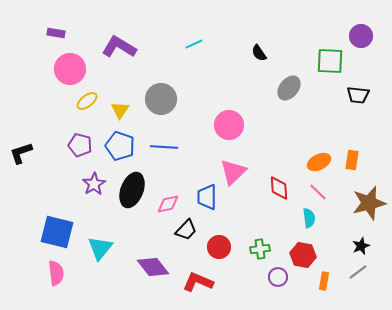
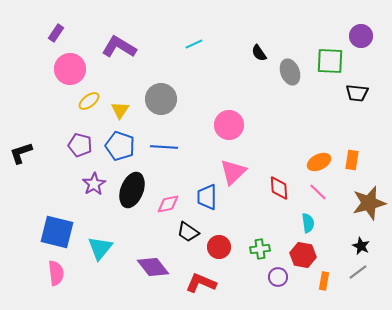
purple rectangle at (56, 33): rotated 66 degrees counterclockwise
gray ellipse at (289, 88): moved 1 px right, 16 px up; rotated 60 degrees counterclockwise
black trapezoid at (358, 95): moved 1 px left, 2 px up
yellow ellipse at (87, 101): moved 2 px right
cyan semicircle at (309, 218): moved 1 px left, 5 px down
black trapezoid at (186, 230): moved 2 px right, 2 px down; rotated 80 degrees clockwise
black star at (361, 246): rotated 24 degrees counterclockwise
red L-shape at (198, 282): moved 3 px right, 1 px down
